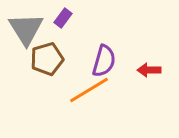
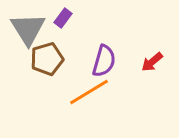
gray triangle: moved 2 px right
red arrow: moved 3 px right, 8 px up; rotated 40 degrees counterclockwise
orange line: moved 2 px down
